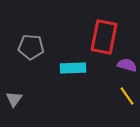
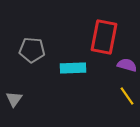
gray pentagon: moved 1 px right, 3 px down
